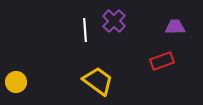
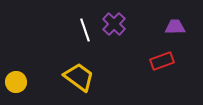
purple cross: moved 3 px down
white line: rotated 15 degrees counterclockwise
yellow trapezoid: moved 19 px left, 4 px up
